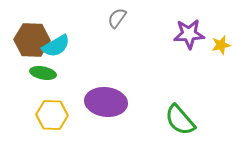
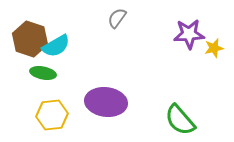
brown hexagon: moved 2 px left, 1 px up; rotated 16 degrees clockwise
yellow star: moved 7 px left, 3 px down
yellow hexagon: rotated 8 degrees counterclockwise
